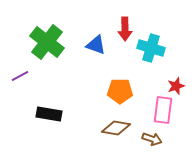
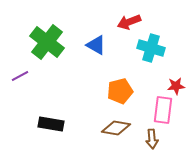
red arrow: moved 4 px right, 7 px up; rotated 70 degrees clockwise
blue triangle: rotated 10 degrees clockwise
red star: rotated 12 degrees clockwise
orange pentagon: rotated 15 degrees counterclockwise
black rectangle: moved 2 px right, 10 px down
brown arrow: rotated 66 degrees clockwise
